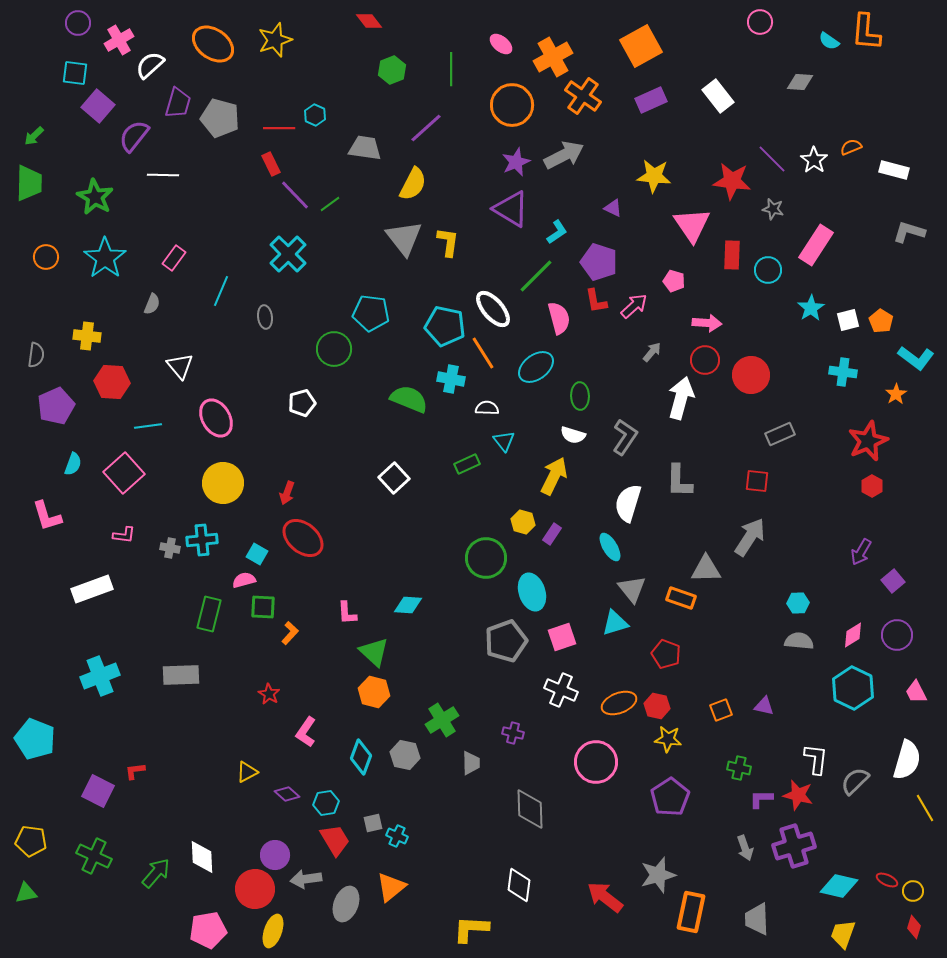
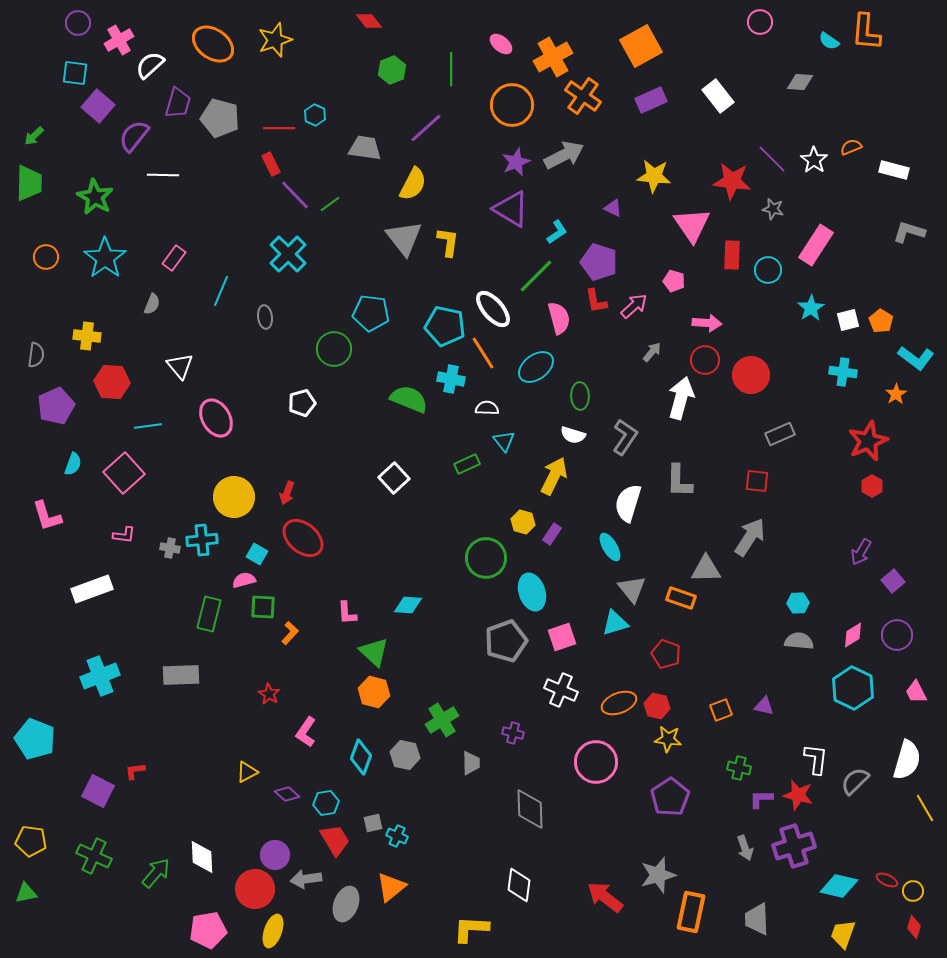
yellow circle at (223, 483): moved 11 px right, 14 px down
